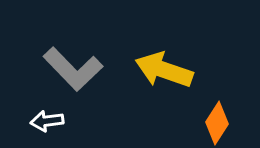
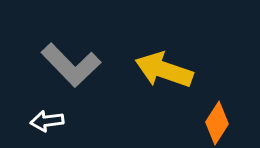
gray L-shape: moved 2 px left, 4 px up
